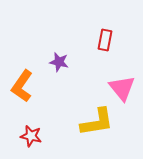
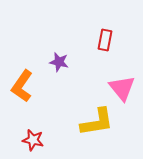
red star: moved 2 px right, 4 px down
